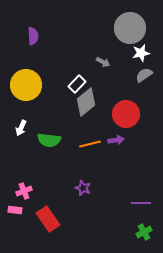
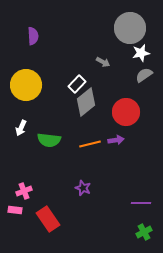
red circle: moved 2 px up
